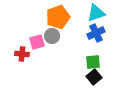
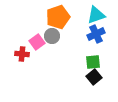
cyan triangle: moved 2 px down
blue cross: moved 1 px down
pink square: rotated 21 degrees counterclockwise
